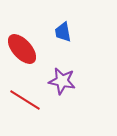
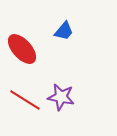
blue trapezoid: moved 1 px right, 1 px up; rotated 130 degrees counterclockwise
purple star: moved 1 px left, 16 px down
